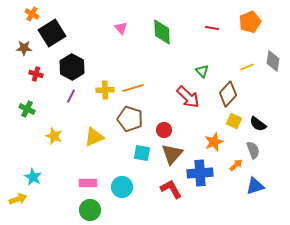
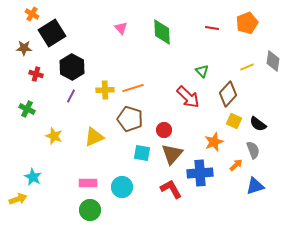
orange pentagon: moved 3 px left, 1 px down
